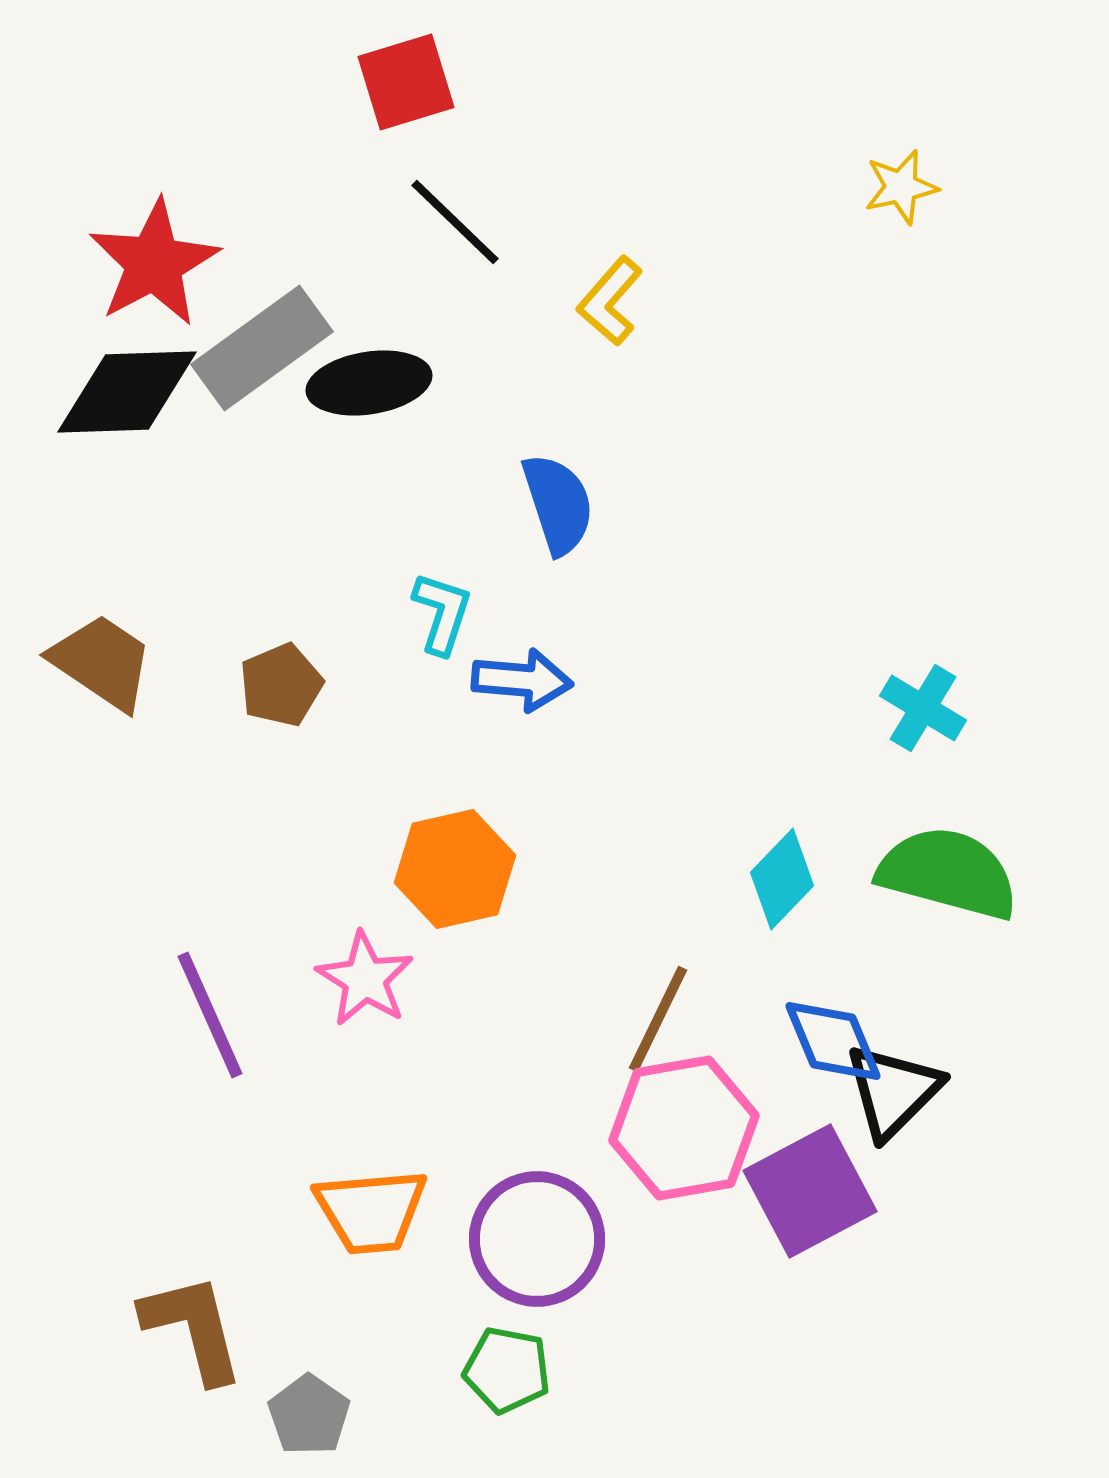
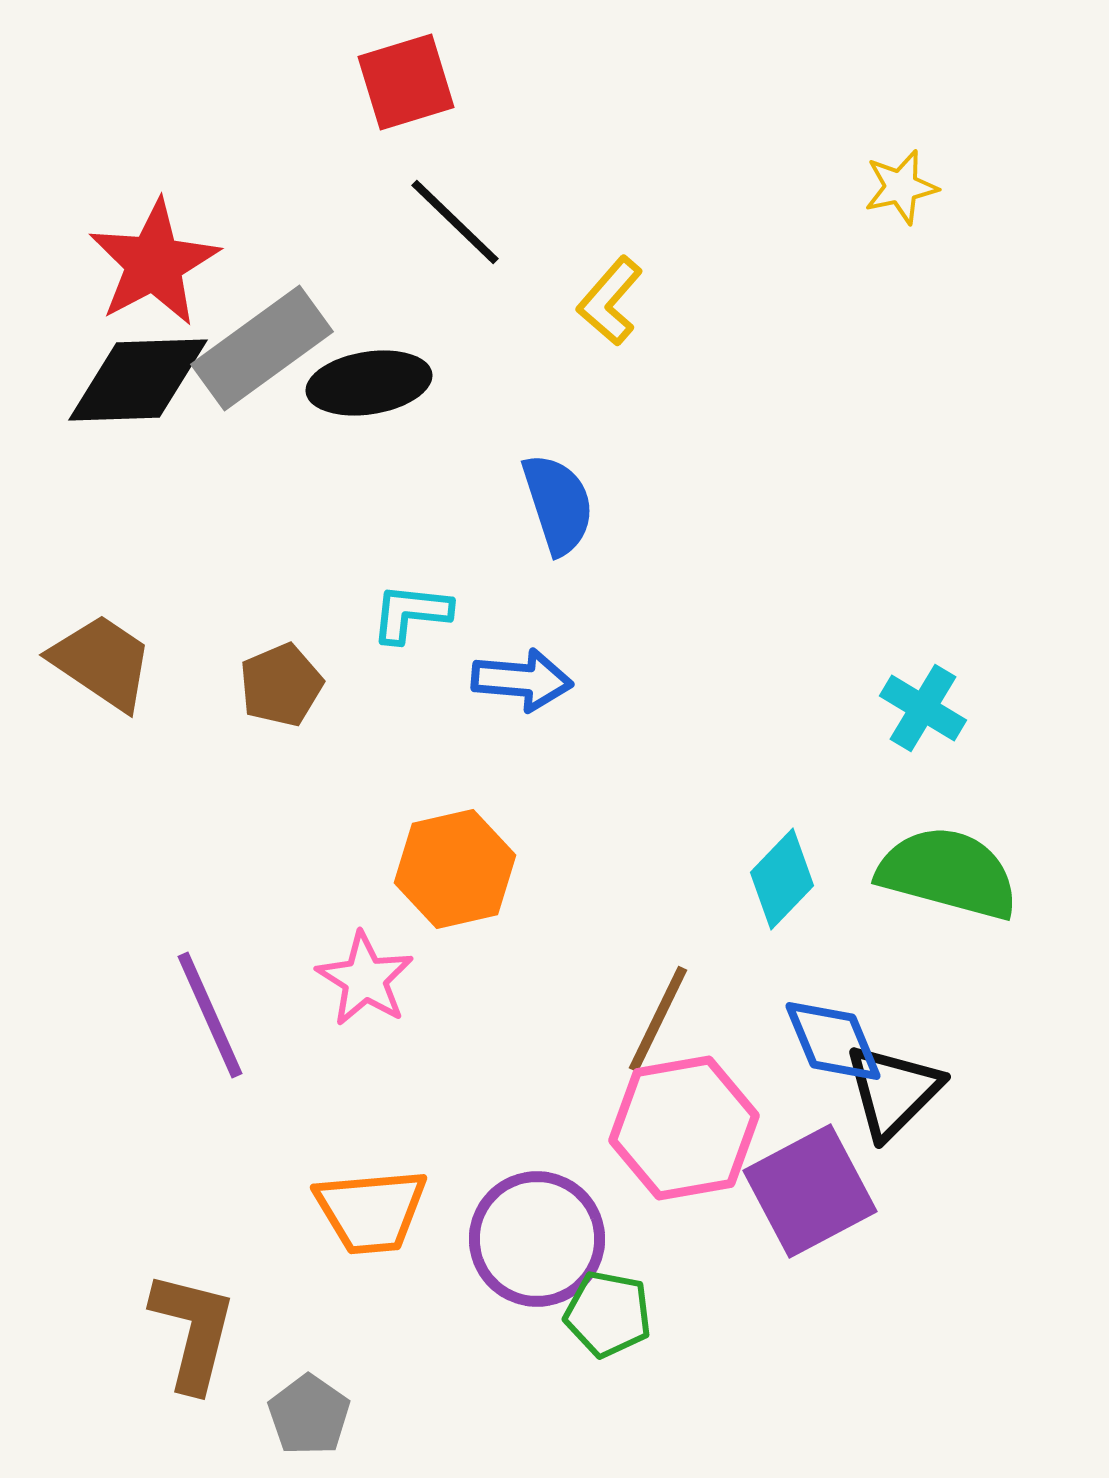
black diamond: moved 11 px right, 12 px up
cyan L-shape: moved 31 px left; rotated 102 degrees counterclockwise
brown L-shape: moved 3 px down; rotated 28 degrees clockwise
green pentagon: moved 101 px right, 56 px up
